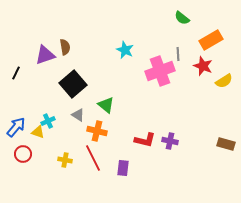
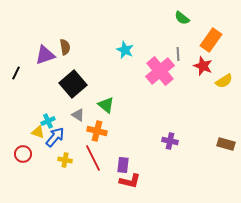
orange rectangle: rotated 25 degrees counterclockwise
pink cross: rotated 20 degrees counterclockwise
blue arrow: moved 39 px right, 10 px down
red L-shape: moved 15 px left, 41 px down
purple rectangle: moved 3 px up
